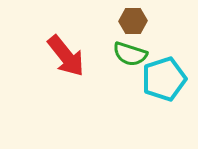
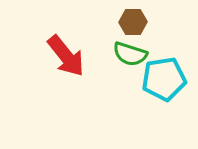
brown hexagon: moved 1 px down
cyan pentagon: rotated 9 degrees clockwise
